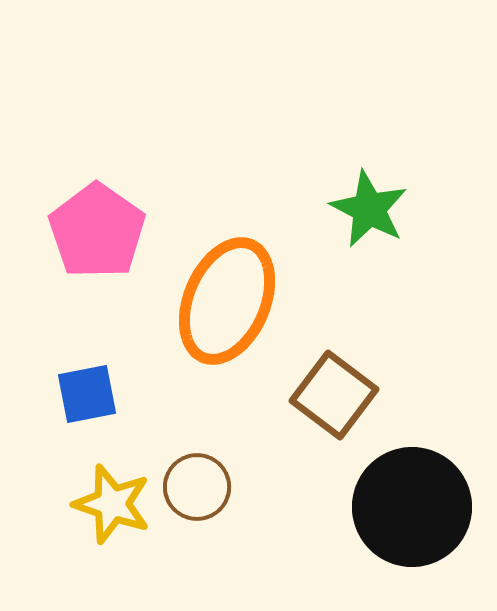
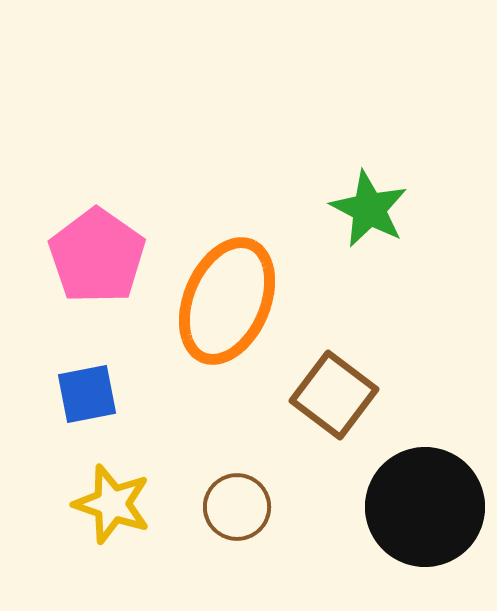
pink pentagon: moved 25 px down
brown circle: moved 40 px right, 20 px down
black circle: moved 13 px right
